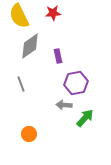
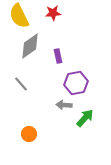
gray line: rotated 21 degrees counterclockwise
